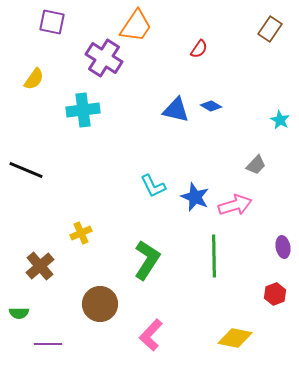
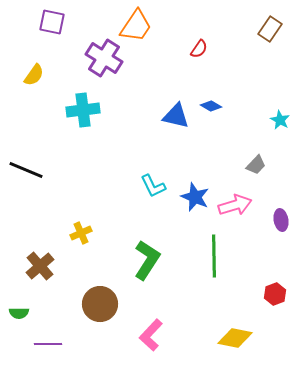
yellow semicircle: moved 4 px up
blue triangle: moved 6 px down
purple ellipse: moved 2 px left, 27 px up
